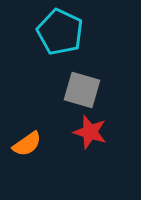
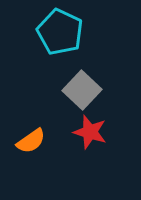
gray square: rotated 27 degrees clockwise
orange semicircle: moved 4 px right, 3 px up
